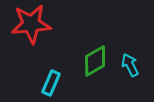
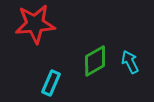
red star: moved 4 px right
cyan arrow: moved 3 px up
